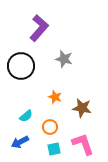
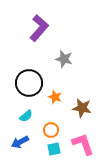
black circle: moved 8 px right, 17 px down
orange circle: moved 1 px right, 3 px down
